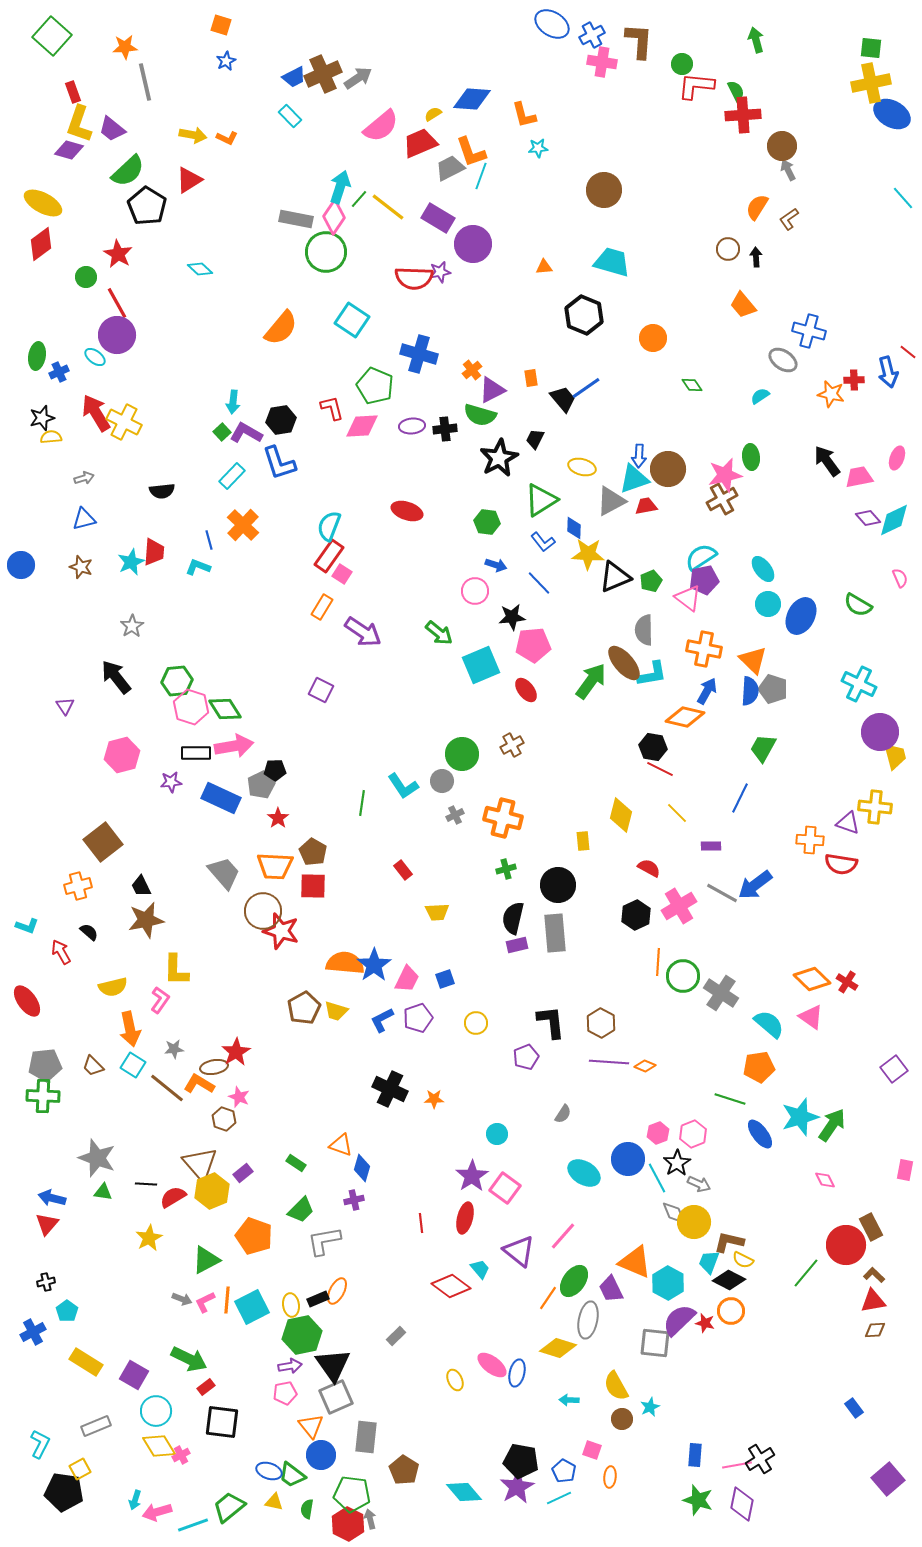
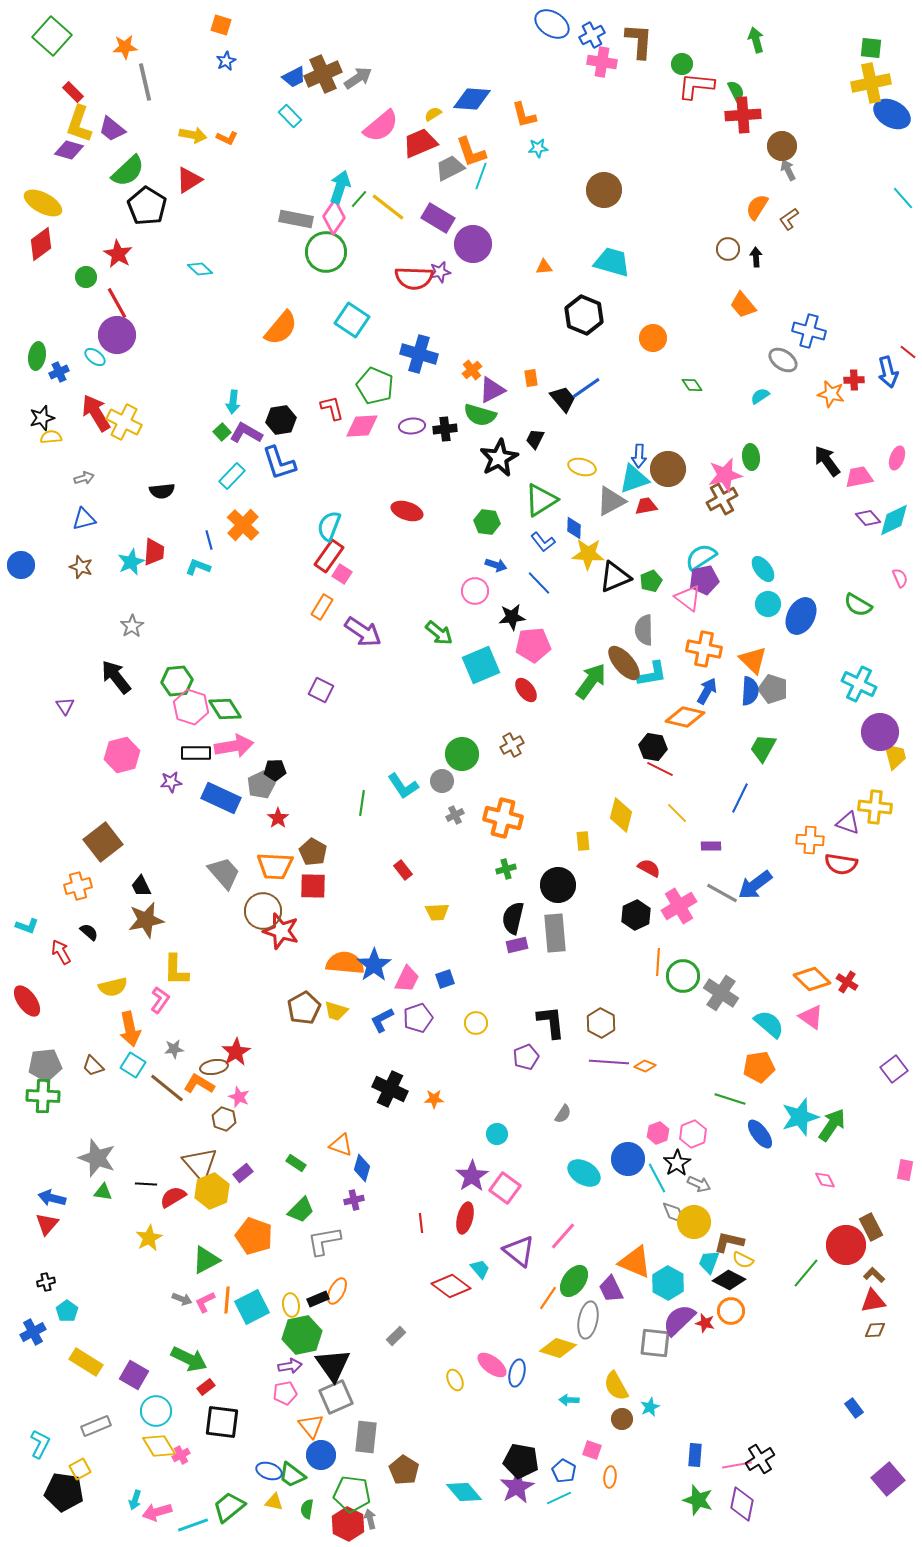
red rectangle at (73, 92): rotated 25 degrees counterclockwise
